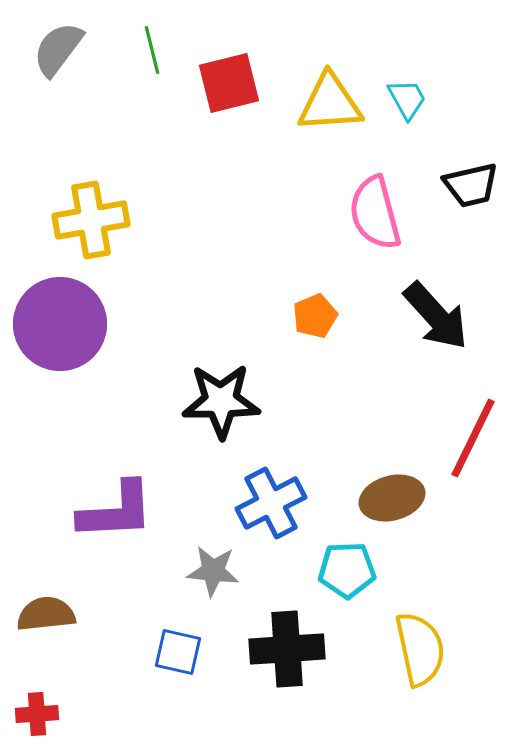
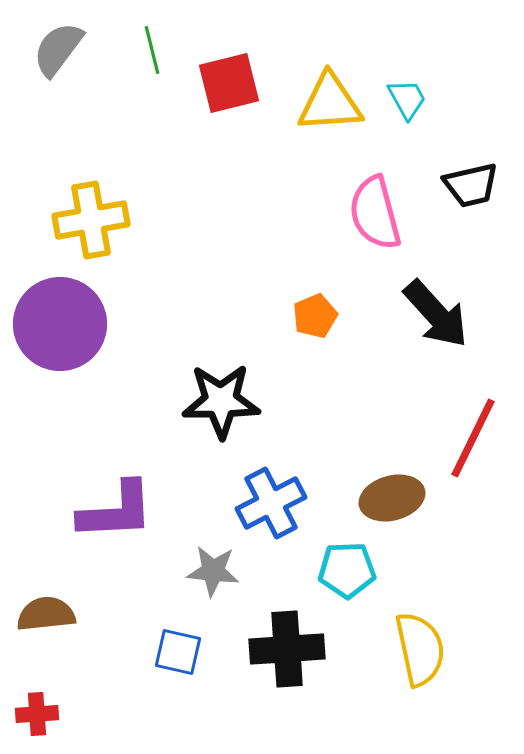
black arrow: moved 2 px up
